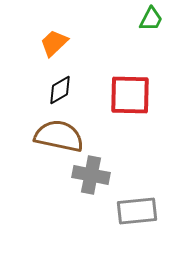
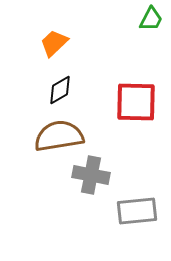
red square: moved 6 px right, 7 px down
brown semicircle: rotated 21 degrees counterclockwise
